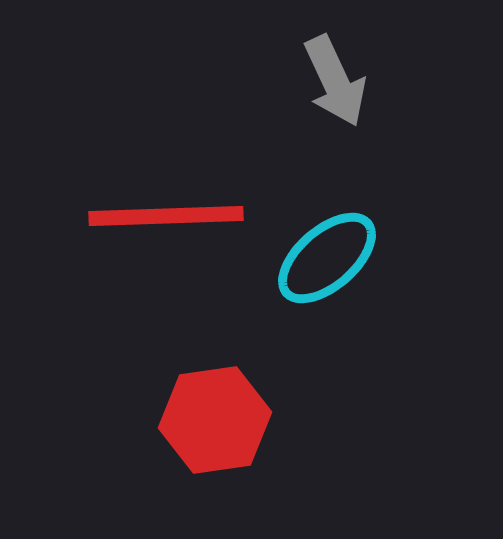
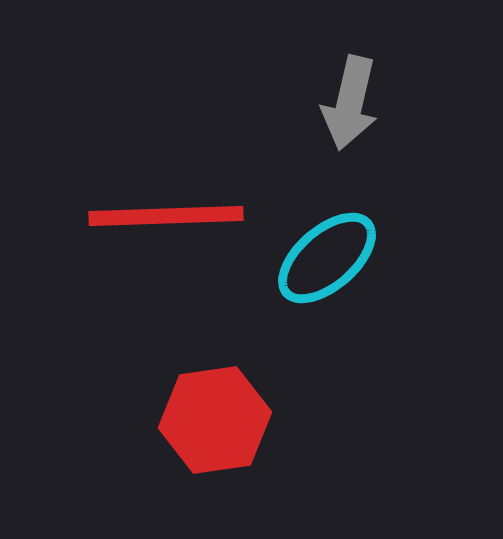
gray arrow: moved 15 px right, 22 px down; rotated 38 degrees clockwise
